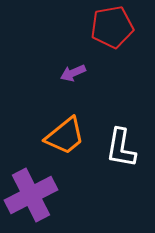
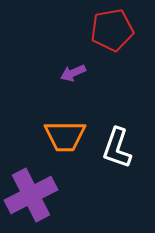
red pentagon: moved 3 px down
orange trapezoid: rotated 39 degrees clockwise
white L-shape: moved 4 px left; rotated 9 degrees clockwise
